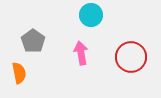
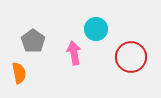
cyan circle: moved 5 px right, 14 px down
pink arrow: moved 7 px left
